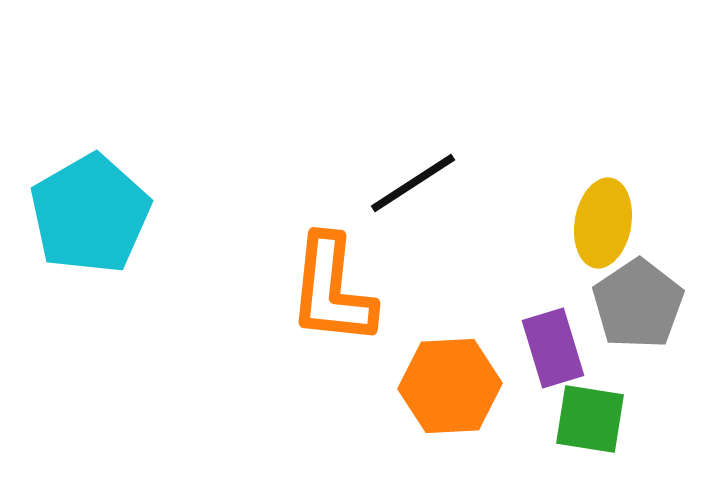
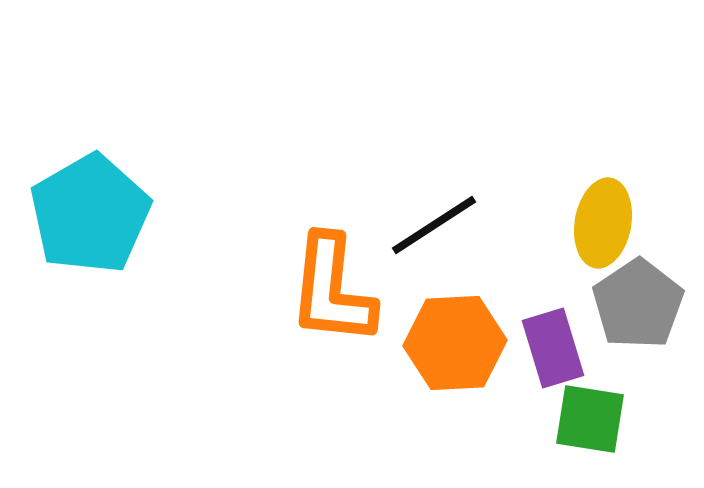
black line: moved 21 px right, 42 px down
orange hexagon: moved 5 px right, 43 px up
